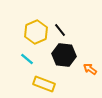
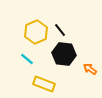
black hexagon: moved 1 px up
